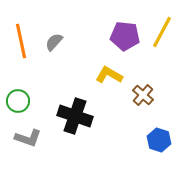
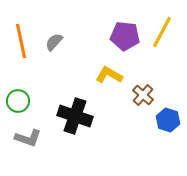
blue hexagon: moved 9 px right, 20 px up
